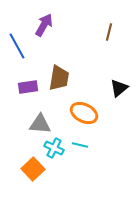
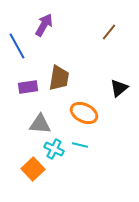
brown line: rotated 24 degrees clockwise
cyan cross: moved 1 px down
